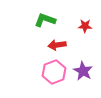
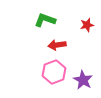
red star: moved 2 px right, 1 px up; rotated 16 degrees counterclockwise
purple star: moved 9 px down
